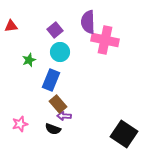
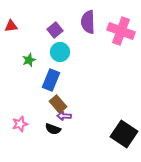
pink cross: moved 16 px right, 9 px up; rotated 8 degrees clockwise
